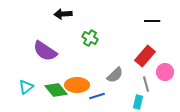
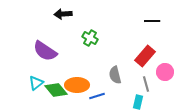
gray semicircle: rotated 120 degrees clockwise
cyan triangle: moved 10 px right, 4 px up
